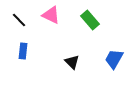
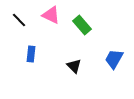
green rectangle: moved 8 px left, 5 px down
blue rectangle: moved 8 px right, 3 px down
black triangle: moved 2 px right, 4 px down
